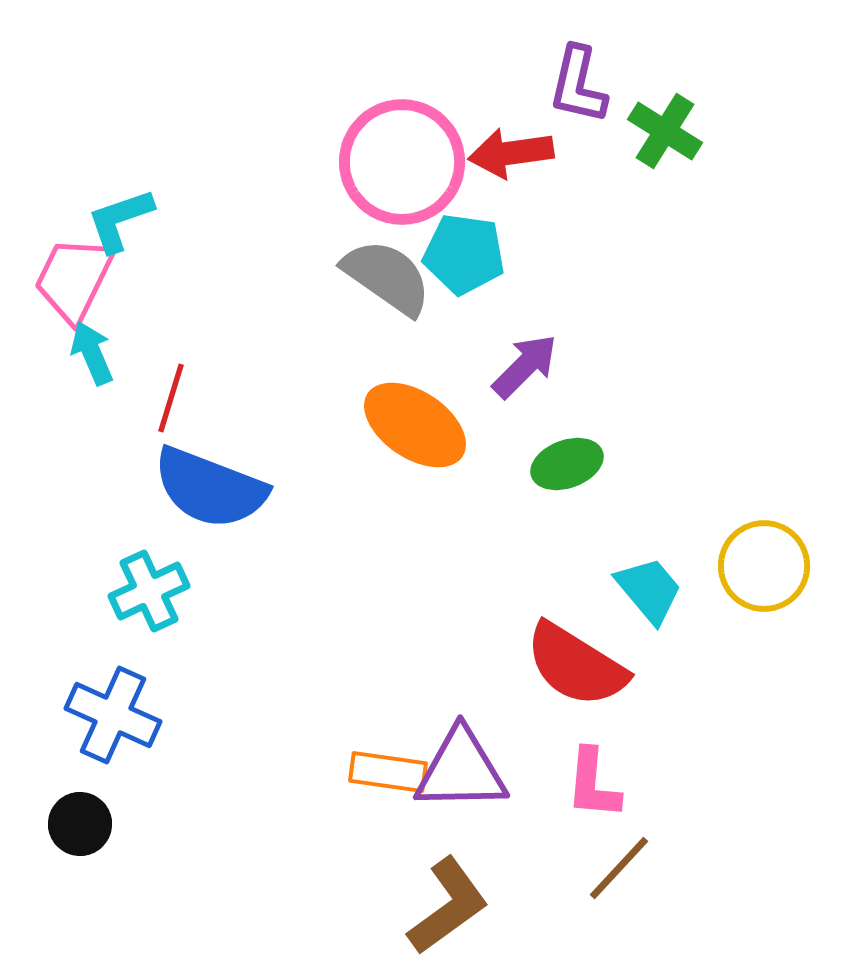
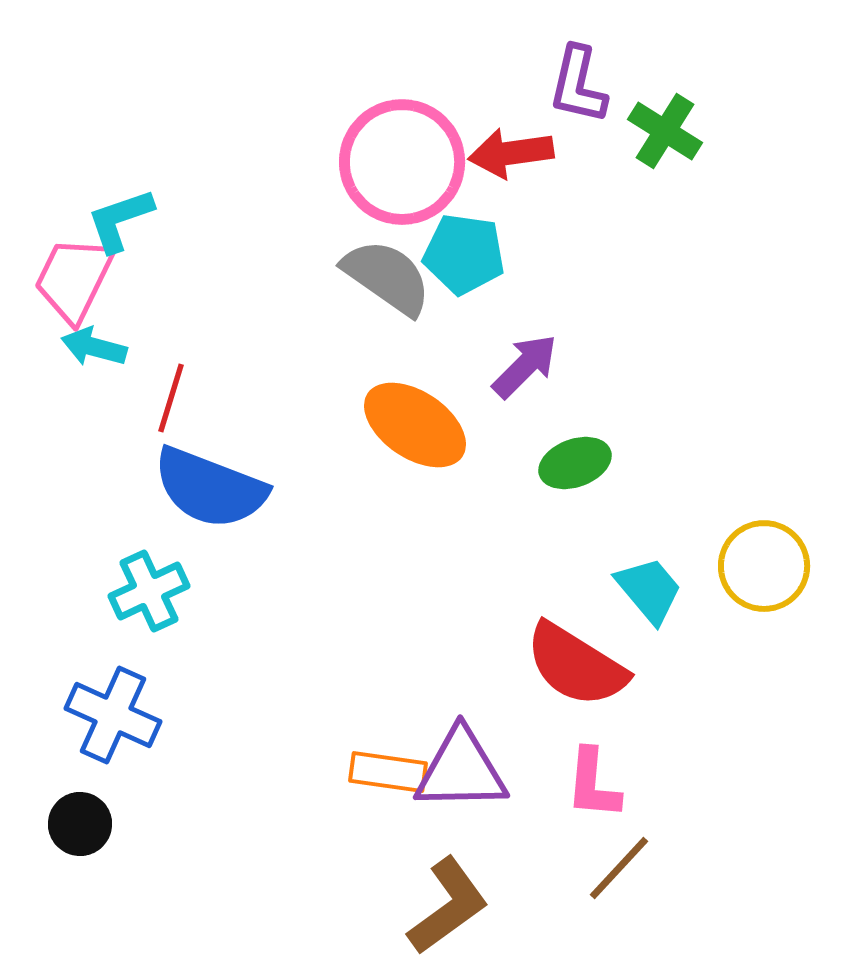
cyan arrow: moved 2 px right, 6 px up; rotated 52 degrees counterclockwise
green ellipse: moved 8 px right, 1 px up
